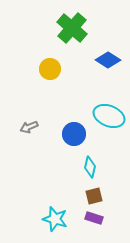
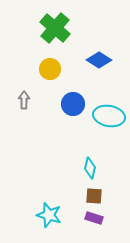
green cross: moved 17 px left
blue diamond: moved 9 px left
cyan ellipse: rotated 12 degrees counterclockwise
gray arrow: moved 5 px left, 27 px up; rotated 114 degrees clockwise
blue circle: moved 1 px left, 30 px up
cyan diamond: moved 1 px down
brown square: rotated 18 degrees clockwise
cyan star: moved 6 px left, 4 px up
